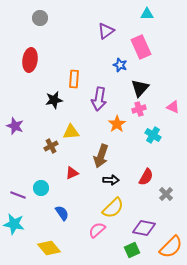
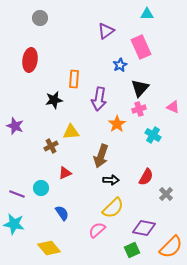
blue star: rotated 24 degrees clockwise
red triangle: moved 7 px left
purple line: moved 1 px left, 1 px up
